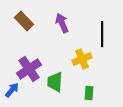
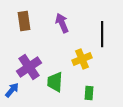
brown rectangle: rotated 36 degrees clockwise
purple cross: moved 2 px up
